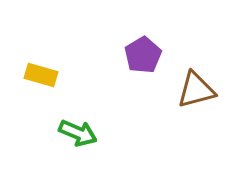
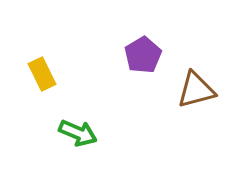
yellow rectangle: moved 1 px right, 1 px up; rotated 48 degrees clockwise
